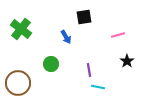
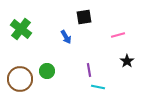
green circle: moved 4 px left, 7 px down
brown circle: moved 2 px right, 4 px up
